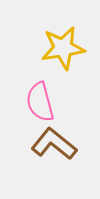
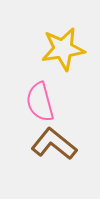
yellow star: moved 1 px down
